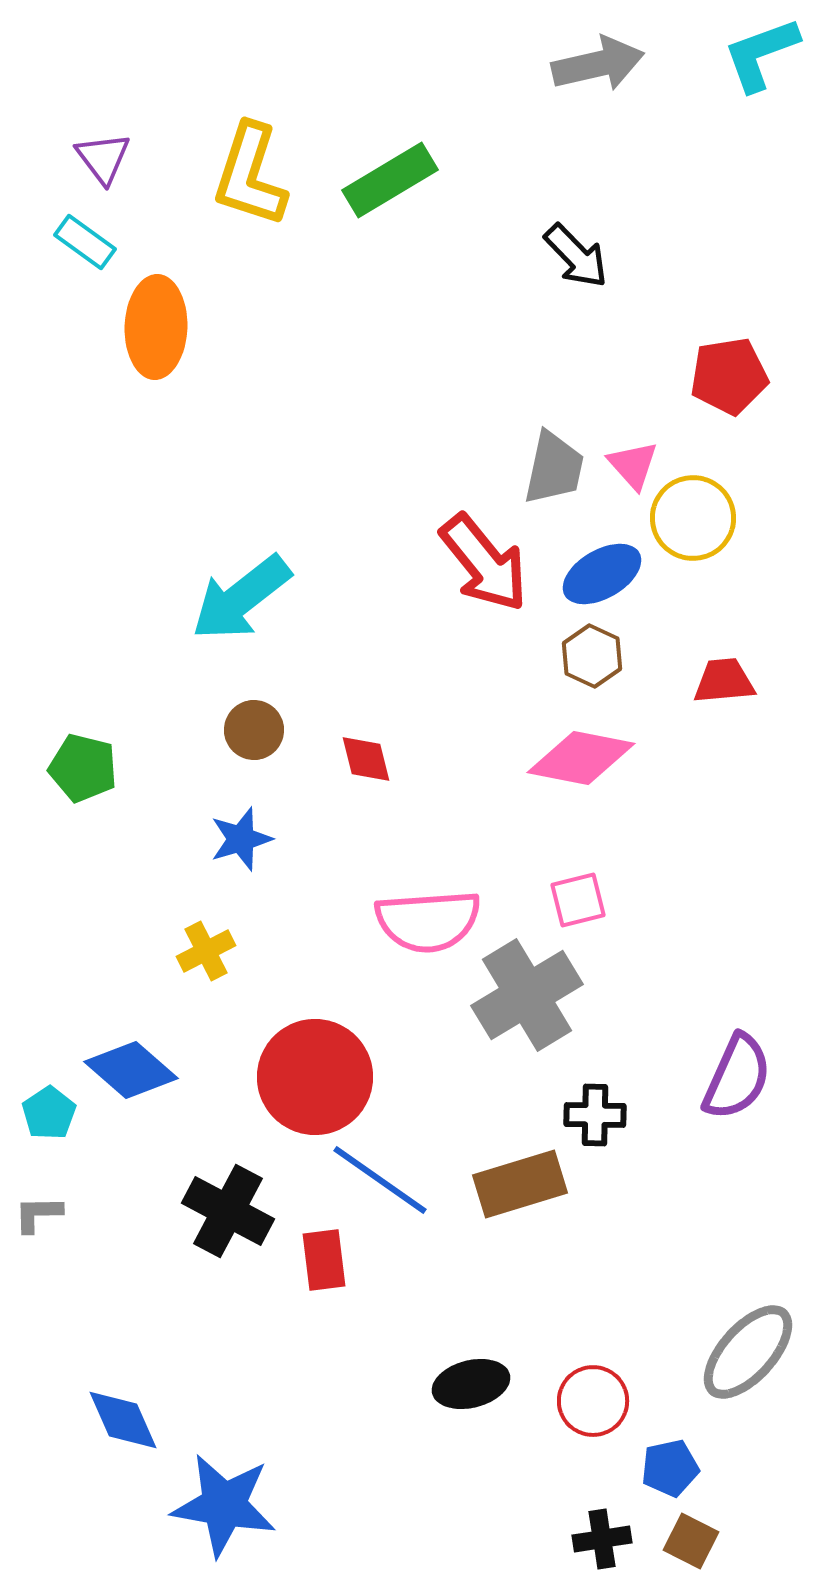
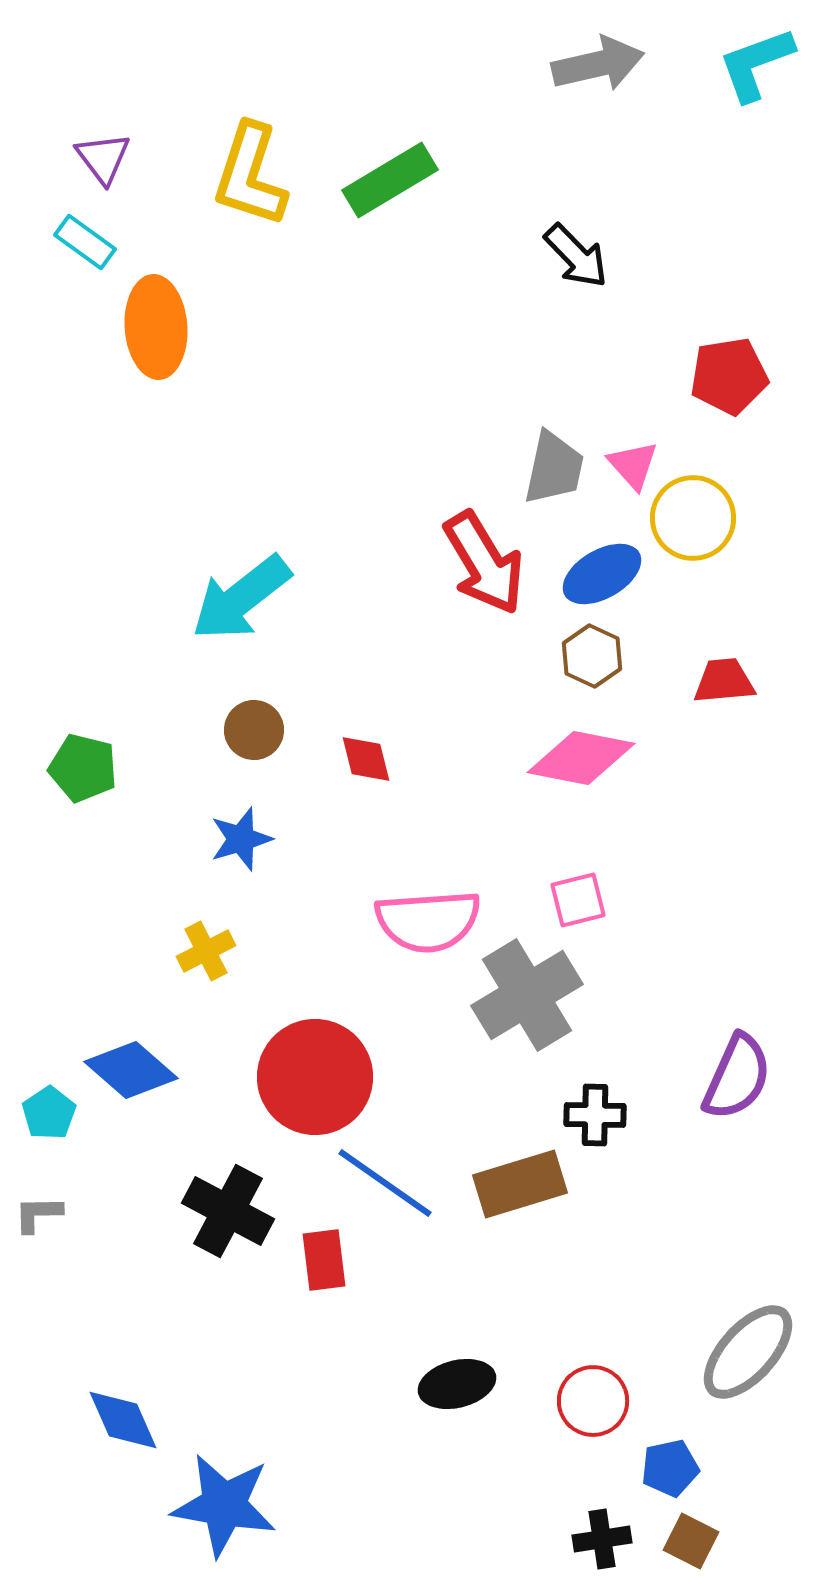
cyan L-shape at (761, 54): moved 5 px left, 10 px down
orange ellipse at (156, 327): rotated 6 degrees counterclockwise
red arrow at (484, 563): rotated 8 degrees clockwise
blue line at (380, 1180): moved 5 px right, 3 px down
black ellipse at (471, 1384): moved 14 px left
